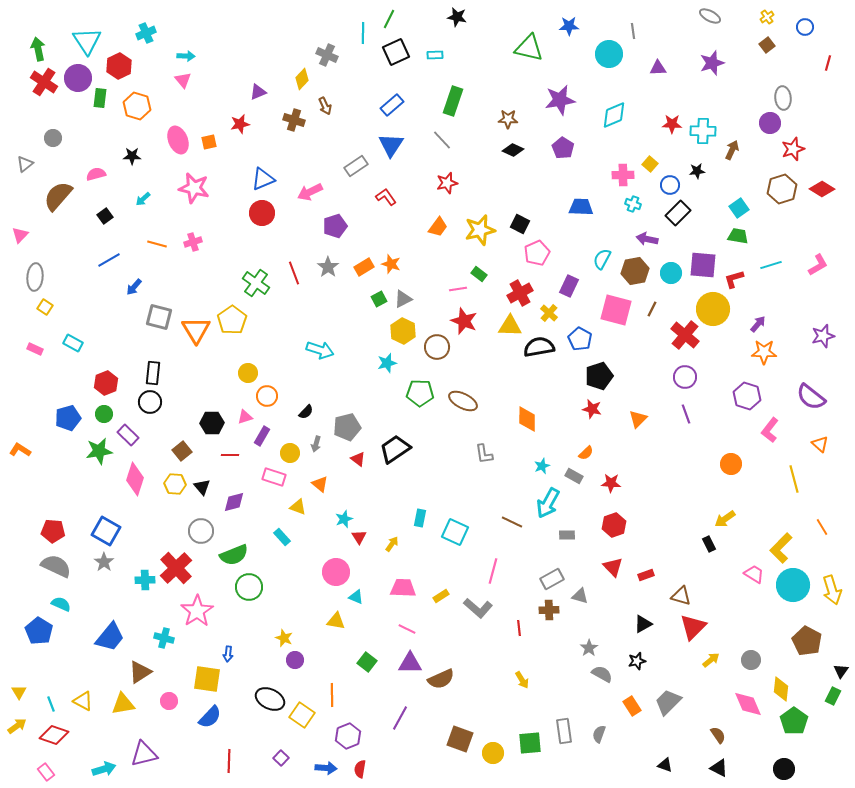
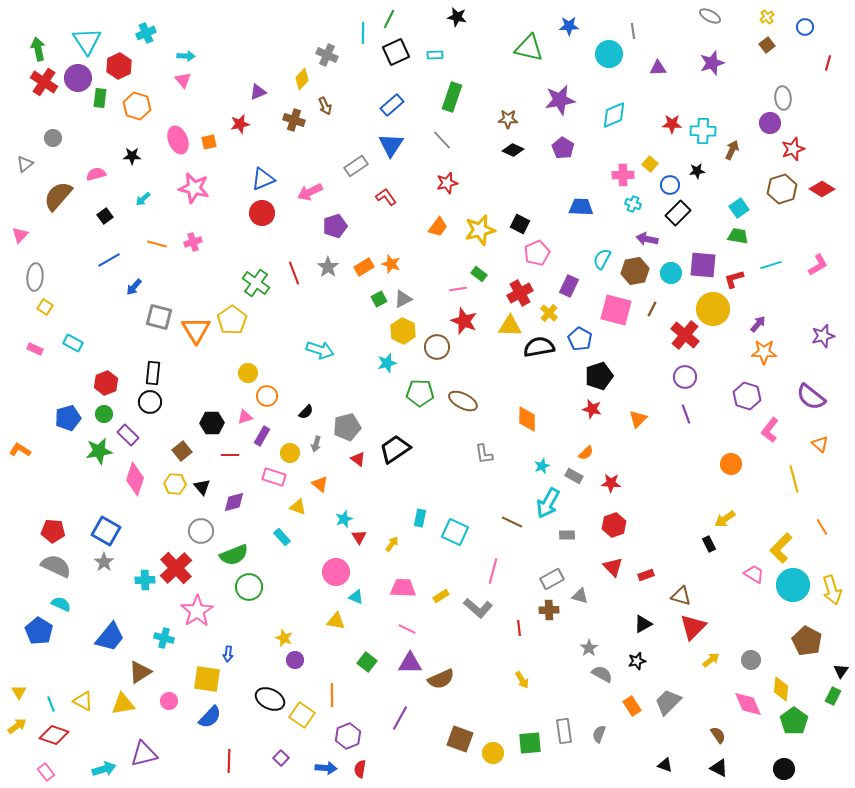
green rectangle at (453, 101): moved 1 px left, 4 px up
